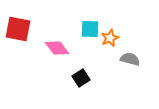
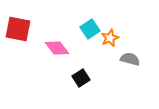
cyan square: rotated 36 degrees counterclockwise
